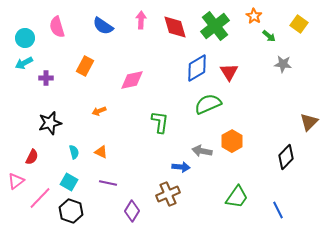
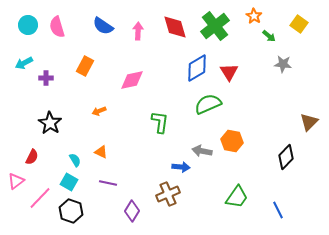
pink arrow: moved 3 px left, 11 px down
cyan circle: moved 3 px right, 13 px up
black star: rotated 25 degrees counterclockwise
orange hexagon: rotated 20 degrees counterclockwise
cyan semicircle: moved 1 px right, 8 px down; rotated 16 degrees counterclockwise
